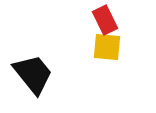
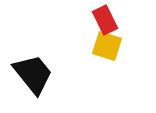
yellow square: moved 1 px up; rotated 12 degrees clockwise
